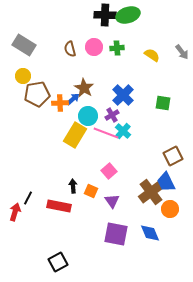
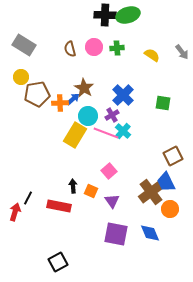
yellow circle: moved 2 px left, 1 px down
